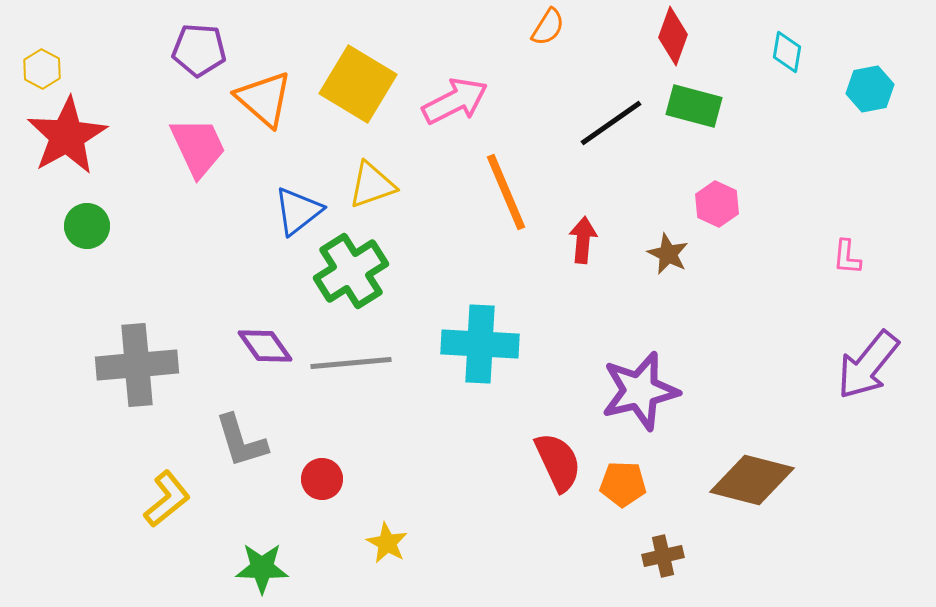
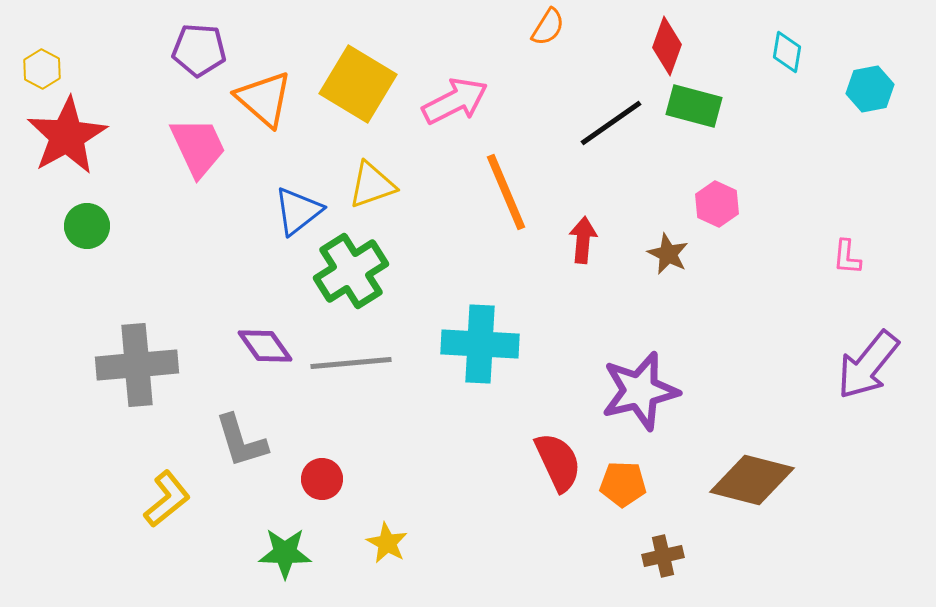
red diamond: moved 6 px left, 10 px down
green star: moved 23 px right, 15 px up
